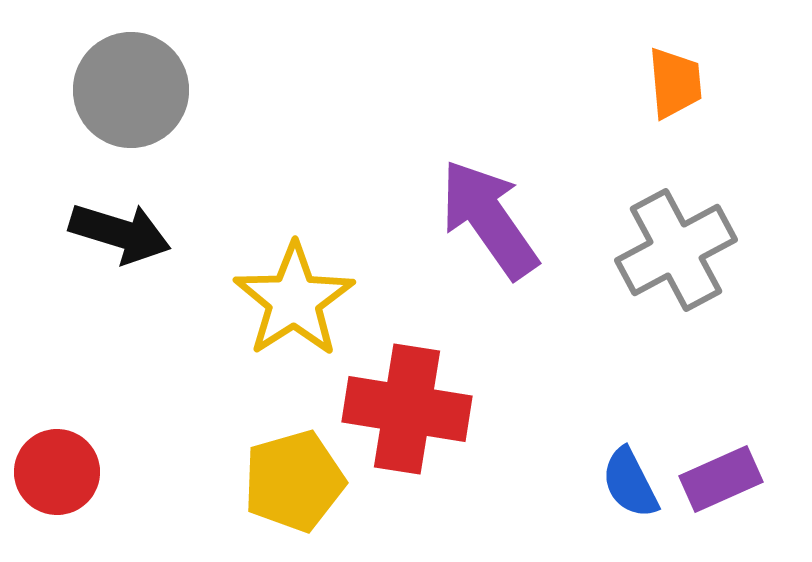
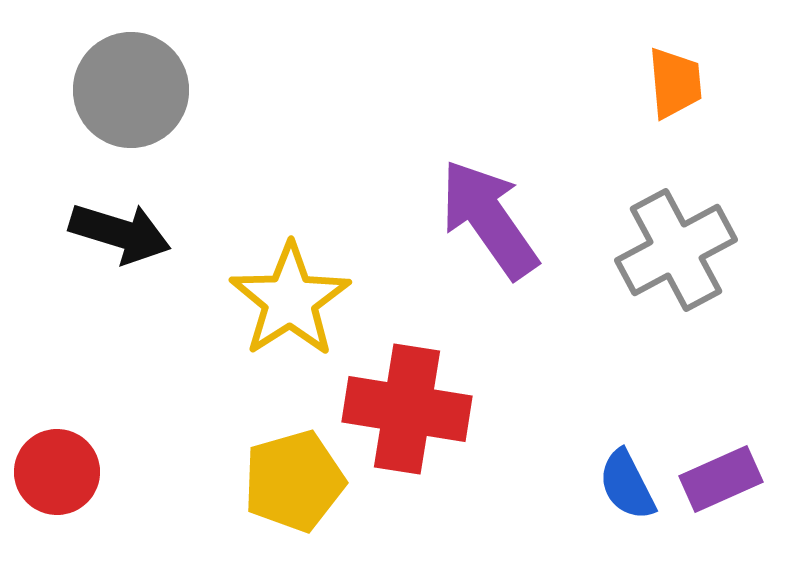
yellow star: moved 4 px left
blue semicircle: moved 3 px left, 2 px down
